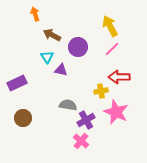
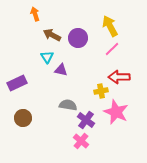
purple circle: moved 9 px up
purple cross: rotated 24 degrees counterclockwise
